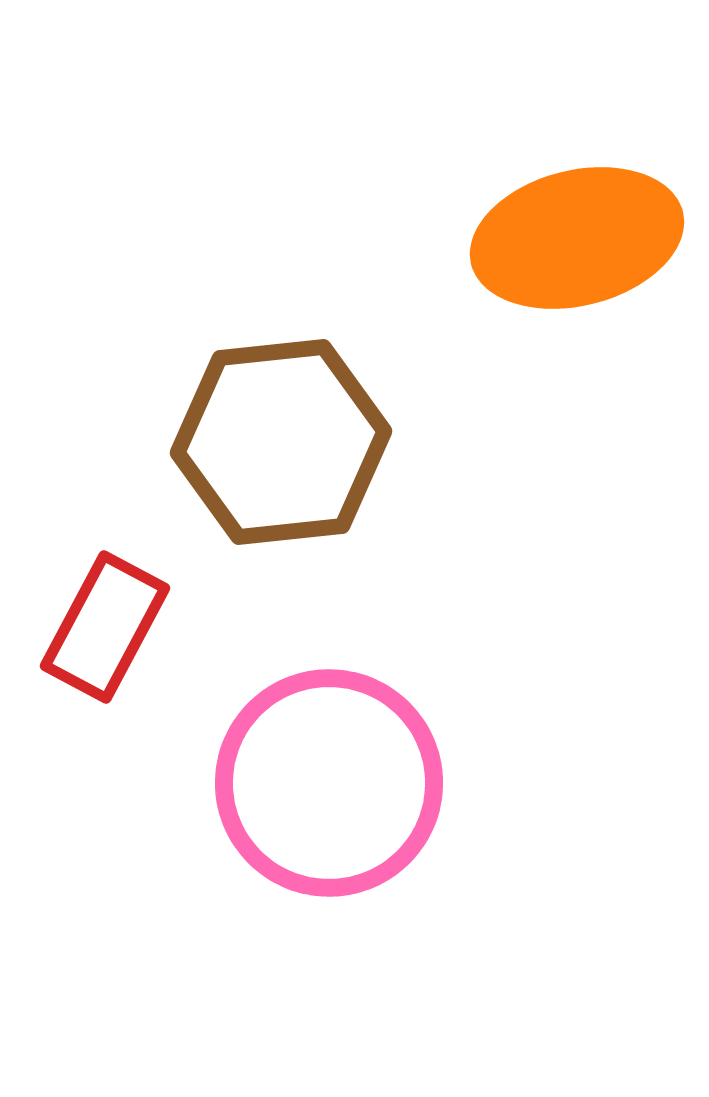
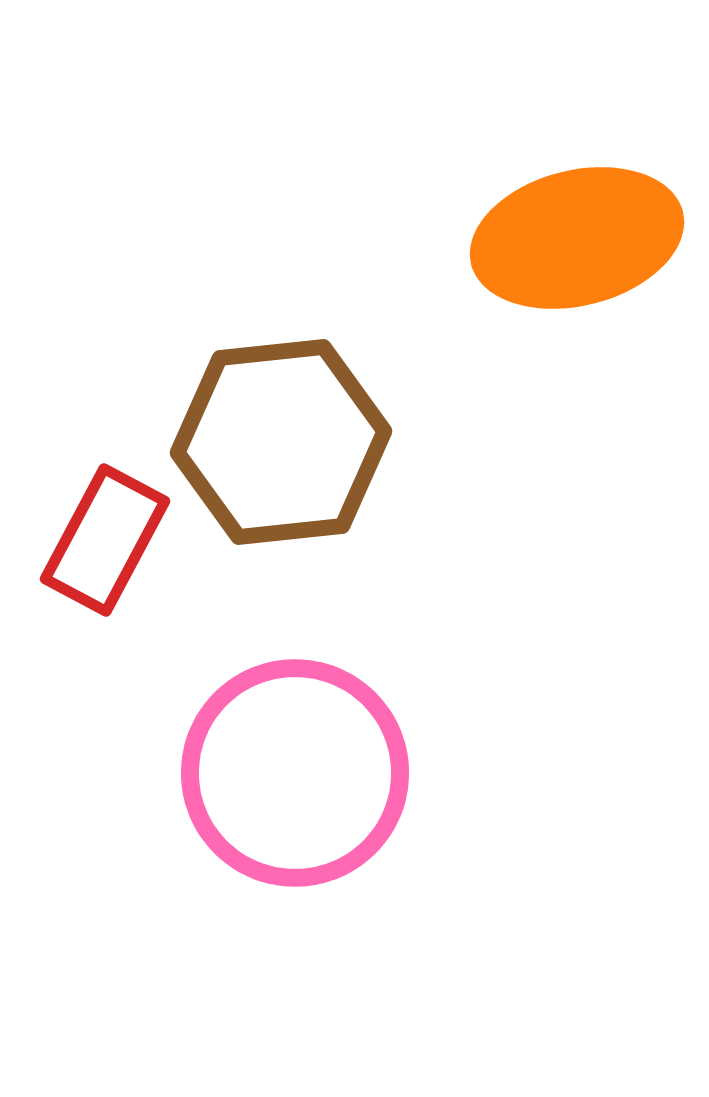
red rectangle: moved 87 px up
pink circle: moved 34 px left, 10 px up
